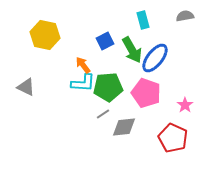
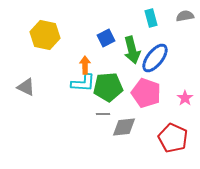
cyan rectangle: moved 8 px right, 2 px up
blue square: moved 1 px right, 3 px up
green arrow: rotated 16 degrees clockwise
orange arrow: moved 2 px right; rotated 36 degrees clockwise
pink star: moved 7 px up
gray line: rotated 32 degrees clockwise
